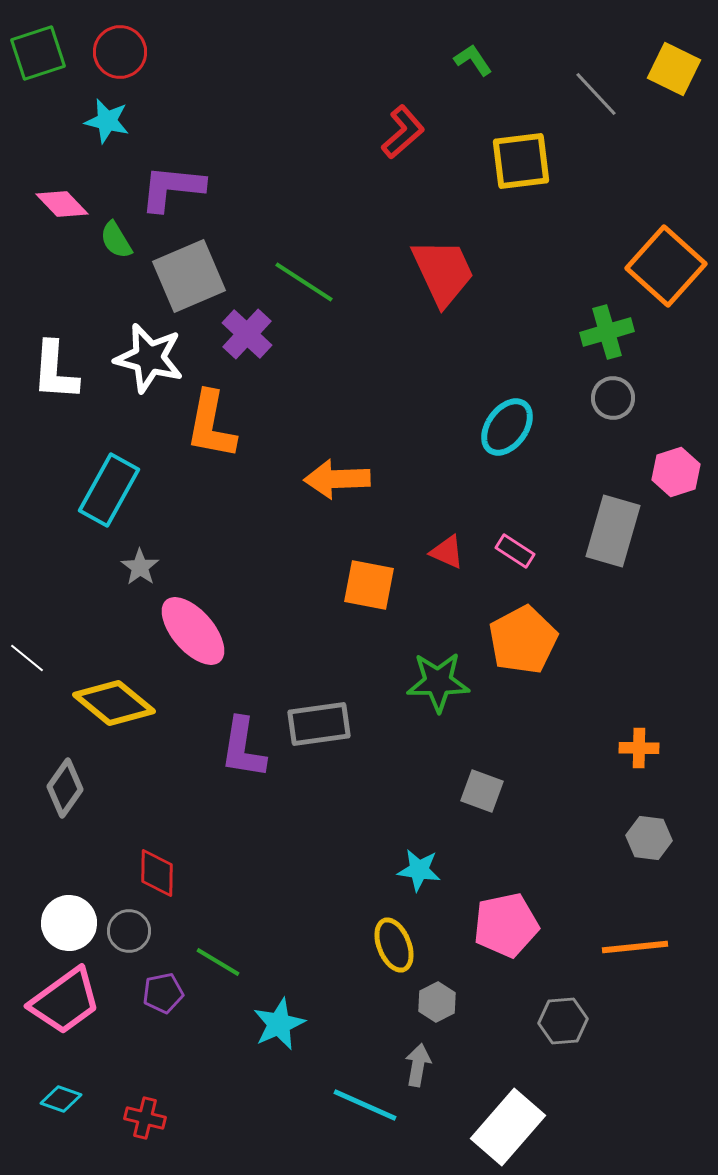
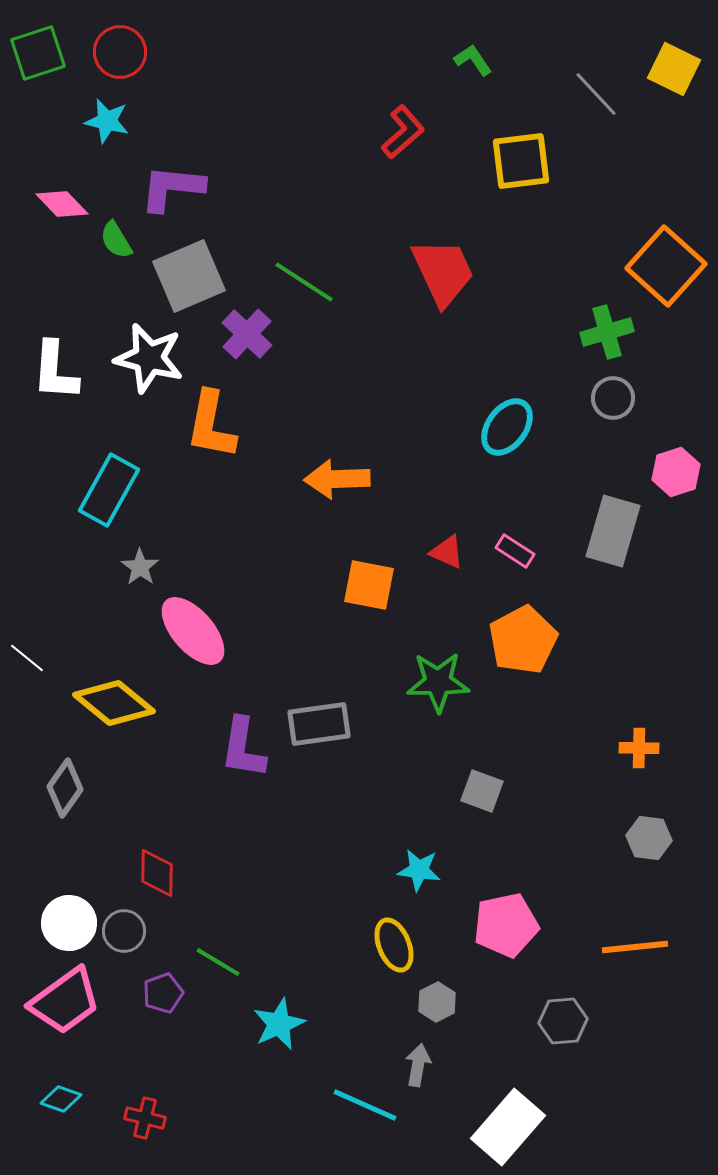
gray circle at (129, 931): moved 5 px left
purple pentagon at (163, 993): rotated 9 degrees counterclockwise
